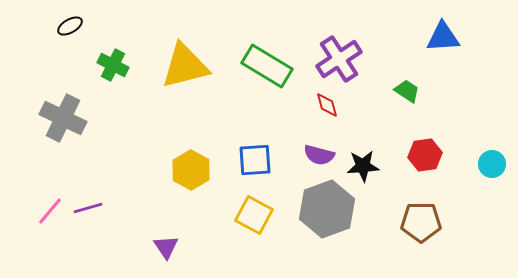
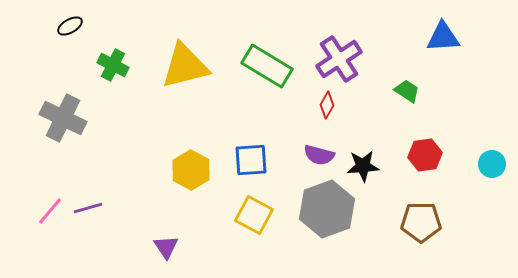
red diamond: rotated 44 degrees clockwise
blue square: moved 4 px left
